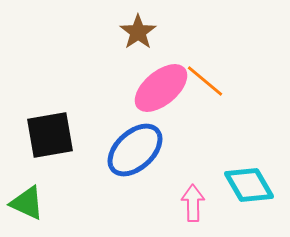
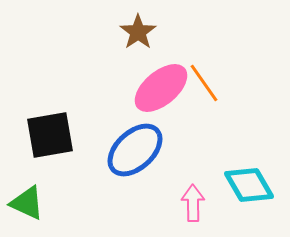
orange line: moved 1 px left, 2 px down; rotated 15 degrees clockwise
